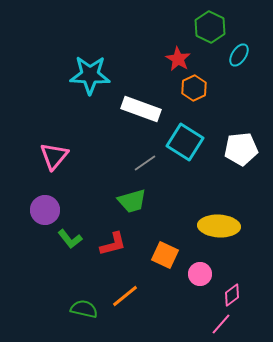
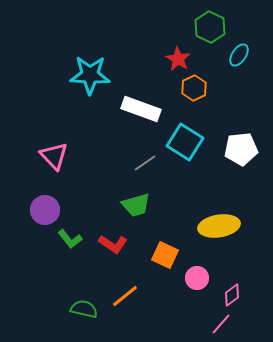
pink triangle: rotated 24 degrees counterclockwise
green trapezoid: moved 4 px right, 4 px down
yellow ellipse: rotated 12 degrees counterclockwise
red L-shape: rotated 48 degrees clockwise
pink circle: moved 3 px left, 4 px down
